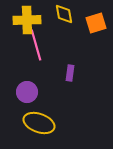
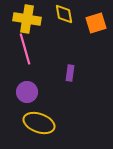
yellow cross: moved 1 px up; rotated 12 degrees clockwise
pink line: moved 11 px left, 4 px down
